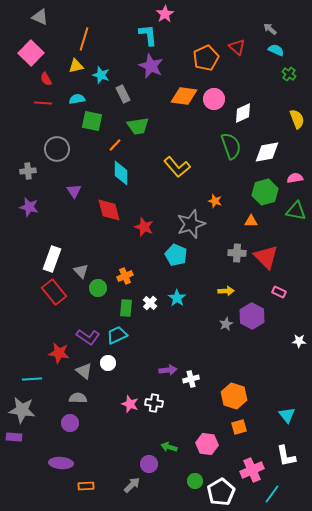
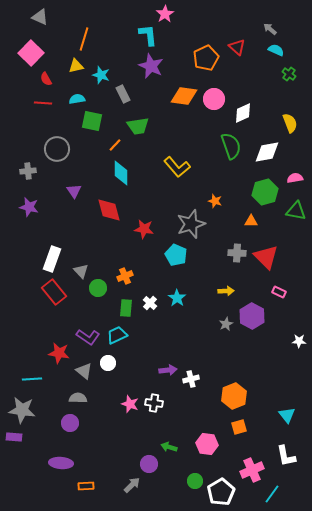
yellow semicircle at (297, 119): moved 7 px left, 4 px down
red star at (144, 227): moved 2 px down; rotated 12 degrees counterclockwise
orange hexagon at (234, 396): rotated 20 degrees clockwise
